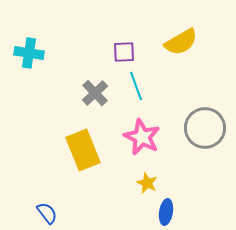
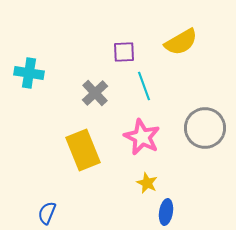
cyan cross: moved 20 px down
cyan line: moved 8 px right
blue semicircle: rotated 120 degrees counterclockwise
